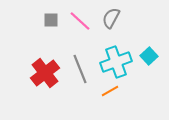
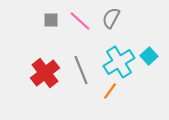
cyan cross: moved 3 px right; rotated 12 degrees counterclockwise
gray line: moved 1 px right, 1 px down
orange line: rotated 24 degrees counterclockwise
